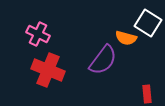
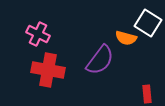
purple semicircle: moved 3 px left
red cross: rotated 12 degrees counterclockwise
